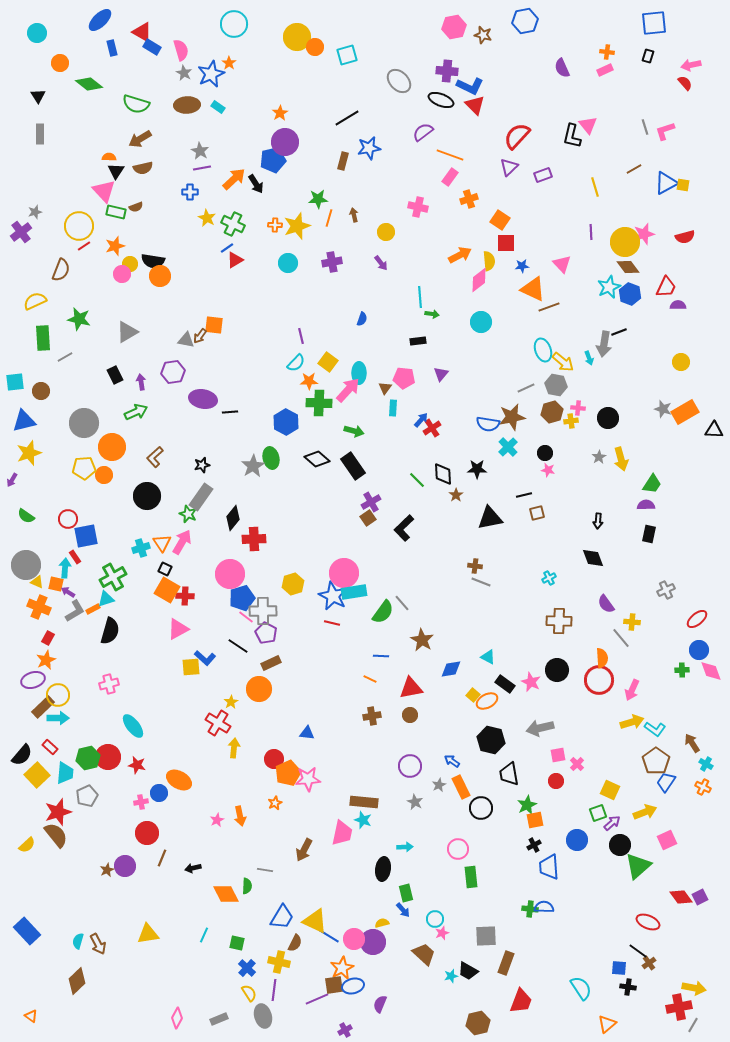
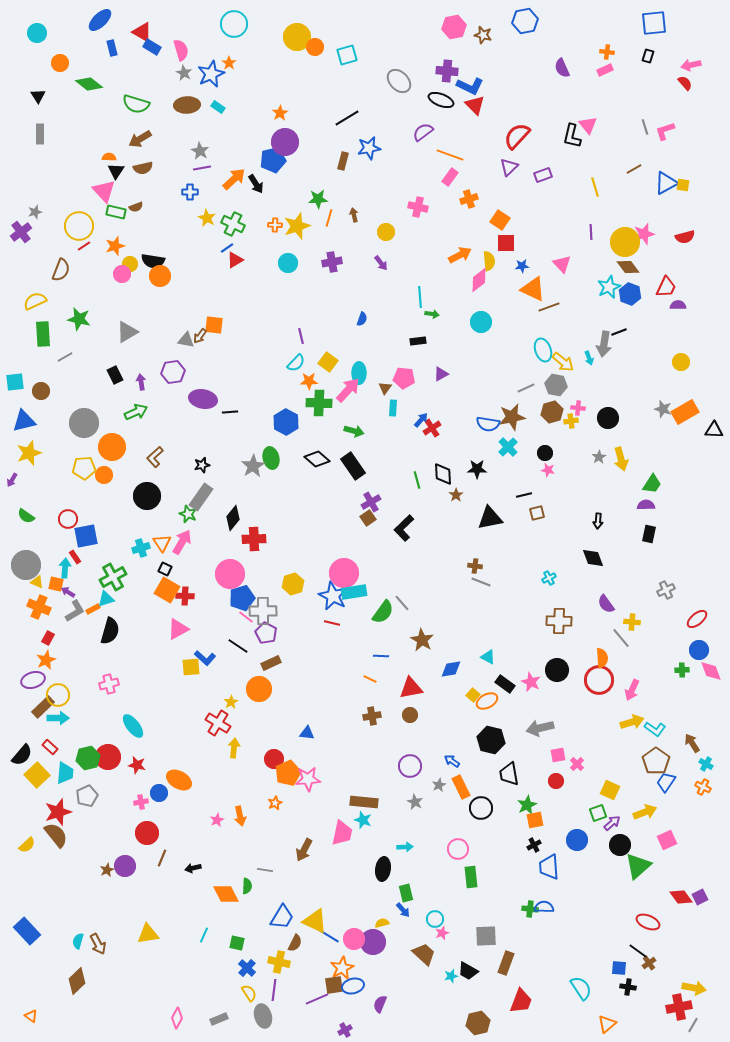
green rectangle at (43, 338): moved 4 px up
purple triangle at (441, 374): rotated 21 degrees clockwise
green line at (417, 480): rotated 30 degrees clockwise
